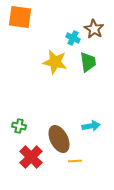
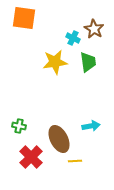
orange square: moved 4 px right, 1 px down
yellow star: rotated 20 degrees counterclockwise
